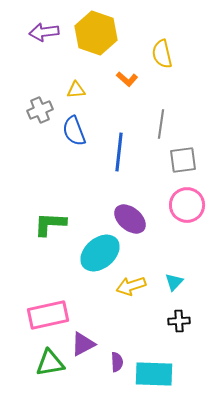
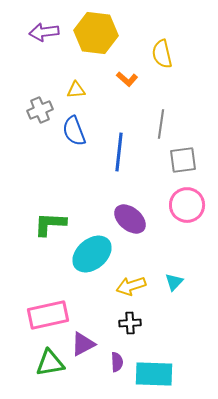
yellow hexagon: rotated 12 degrees counterclockwise
cyan ellipse: moved 8 px left, 1 px down
black cross: moved 49 px left, 2 px down
